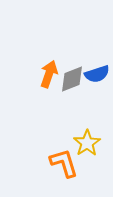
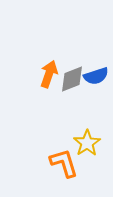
blue semicircle: moved 1 px left, 2 px down
